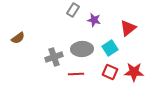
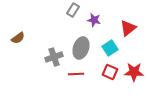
gray ellipse: moved 1 px left, 1 px up; rotated 70 degrees counterclockwise
